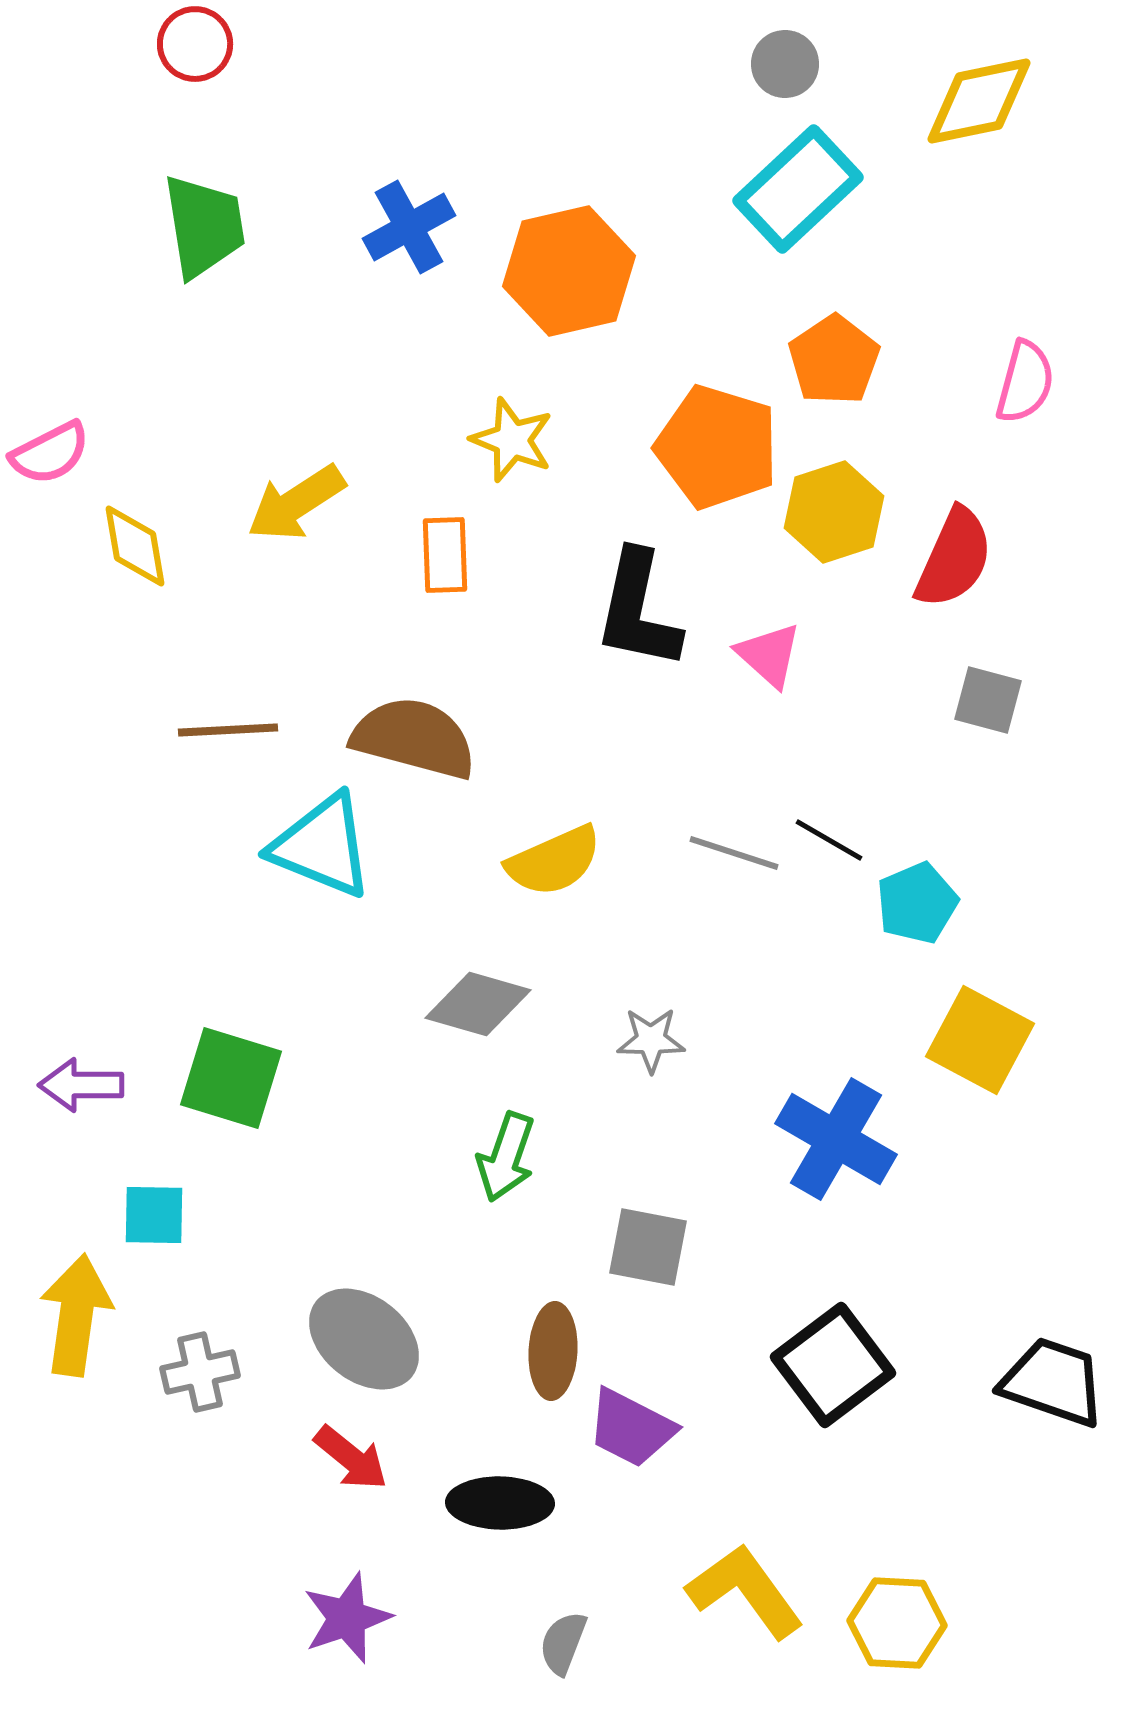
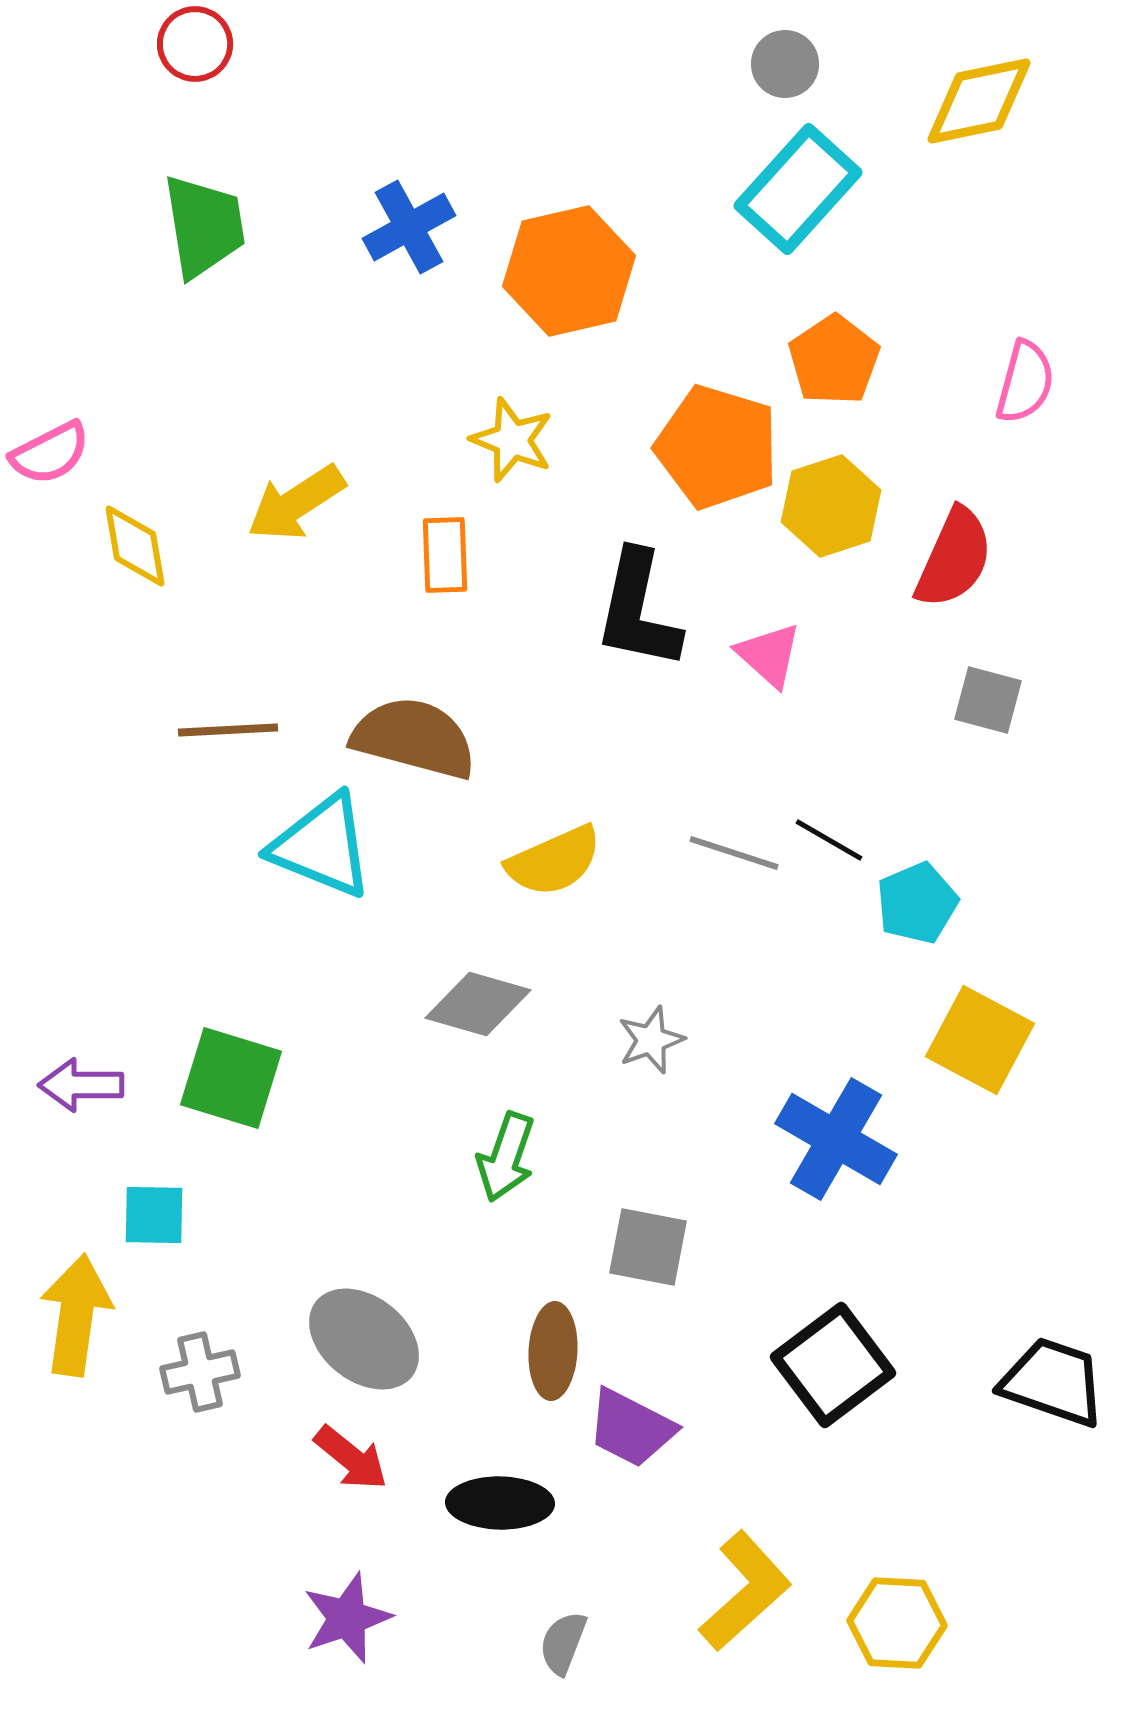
cyan rectangle at (798, 189): rotated 5 degrees counterclockwise
yellow hexagon at (834, 512): moved 3 px left, 6 px up
gray star at (651, 1040): rotated 20 degrees counterclockwise
yellow L-shape at (745, 1591): rotated 84 degrees clockwise
